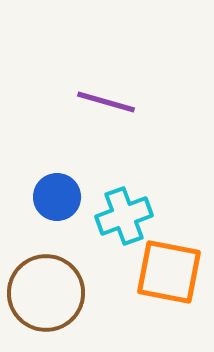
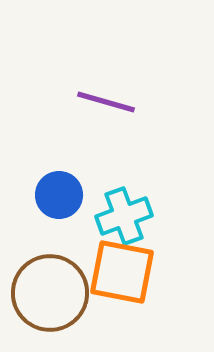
blue circle: moved 2 px right, 2 px up
orange square: moved 47 px left
brown circle: moved 4 px right
